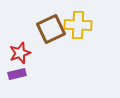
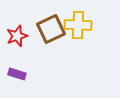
red star: moved 3 px left, 17 px up
purple rectangle: rotated 30 degrees clockwise
